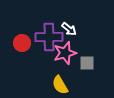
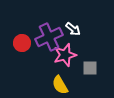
white arrow: moved 4 px right
purple cross: rotated 24 degrees counterclockwise
pink star: moved 2 px down
gray square: moved 3 px right, 5 px down
